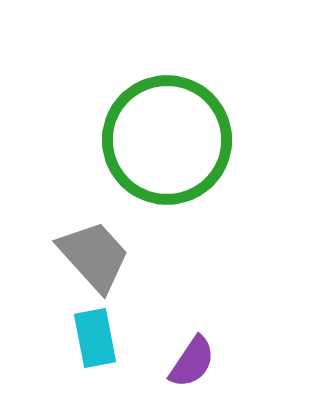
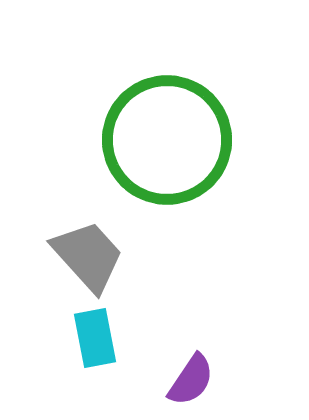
gray trapezoid: moved 6 px left
purple semicircle: moved 1 px left, 18 px down
